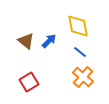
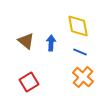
blue arrow: moved 2 px right, 2 px down; rotated 42 degrees counterclockwise
blue line: rotated 16 degrees counterclockwise
